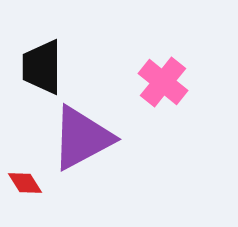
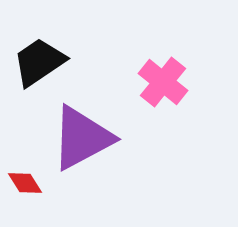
black trapezoid: moved 3 px left, 5 px up; rotated 56 degrees clockwise
